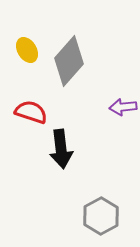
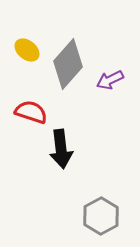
yellow ellipse: rotated 20 degrees counterclockwise
gray diamond: moved 1 px left, 3 px down
purple arrow: moved 13 px left, 27 px up; rotated 20 degrees counterclockwise
